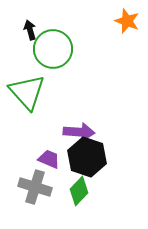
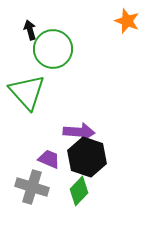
gray cross: moved 3 px left
